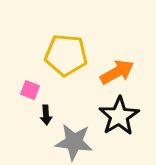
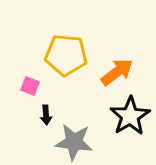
orange arrow: rotated 8 degrees counterclockwise
pink square: moved 4 px up
black star: moved 11 px right
